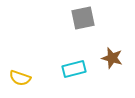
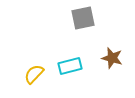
cyan rectangle: moved 4 px left, 3 px up
yellow semicircle: moved 14 px right, 4 px up; rotated 115 degrees clockwise
